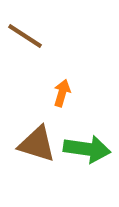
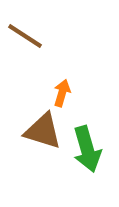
brown triangle: moved 6 px right, 13 px up
green arrow: rotated 66 degrees clockwise
